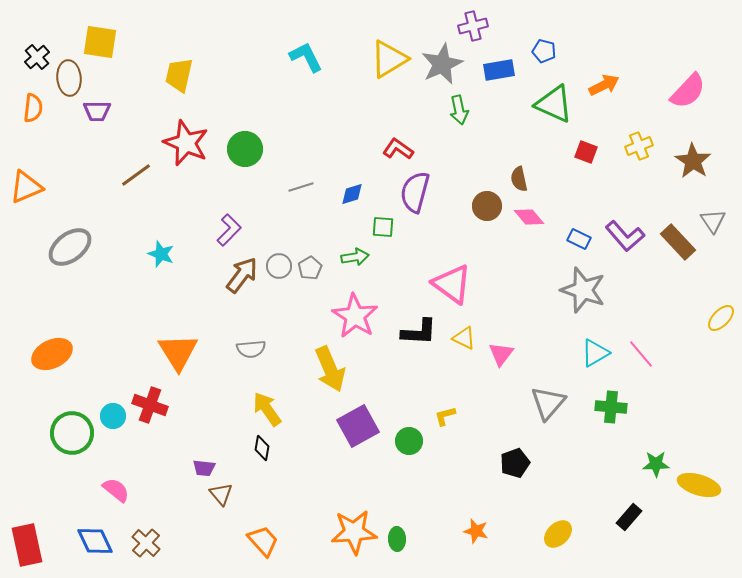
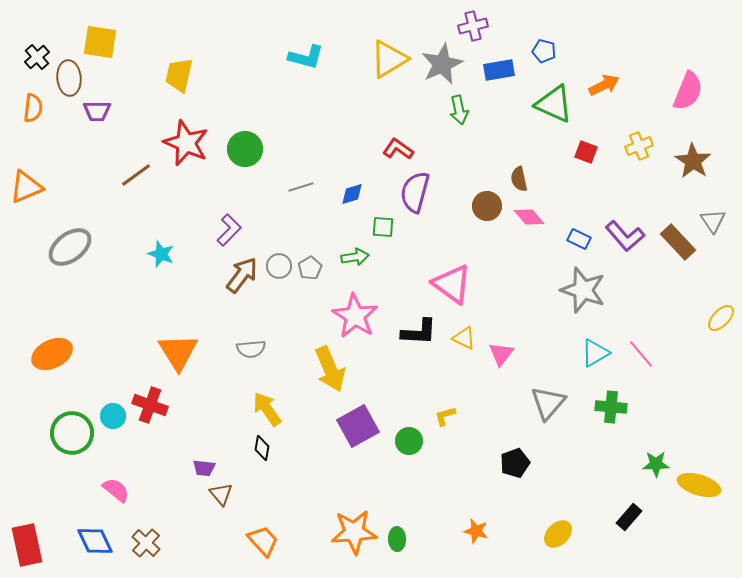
cyan L-shape at (306, 57): rotated 132 degrees clockwise
pink semicircle at (688, 91): rotated 21 degrees counterclockwise
